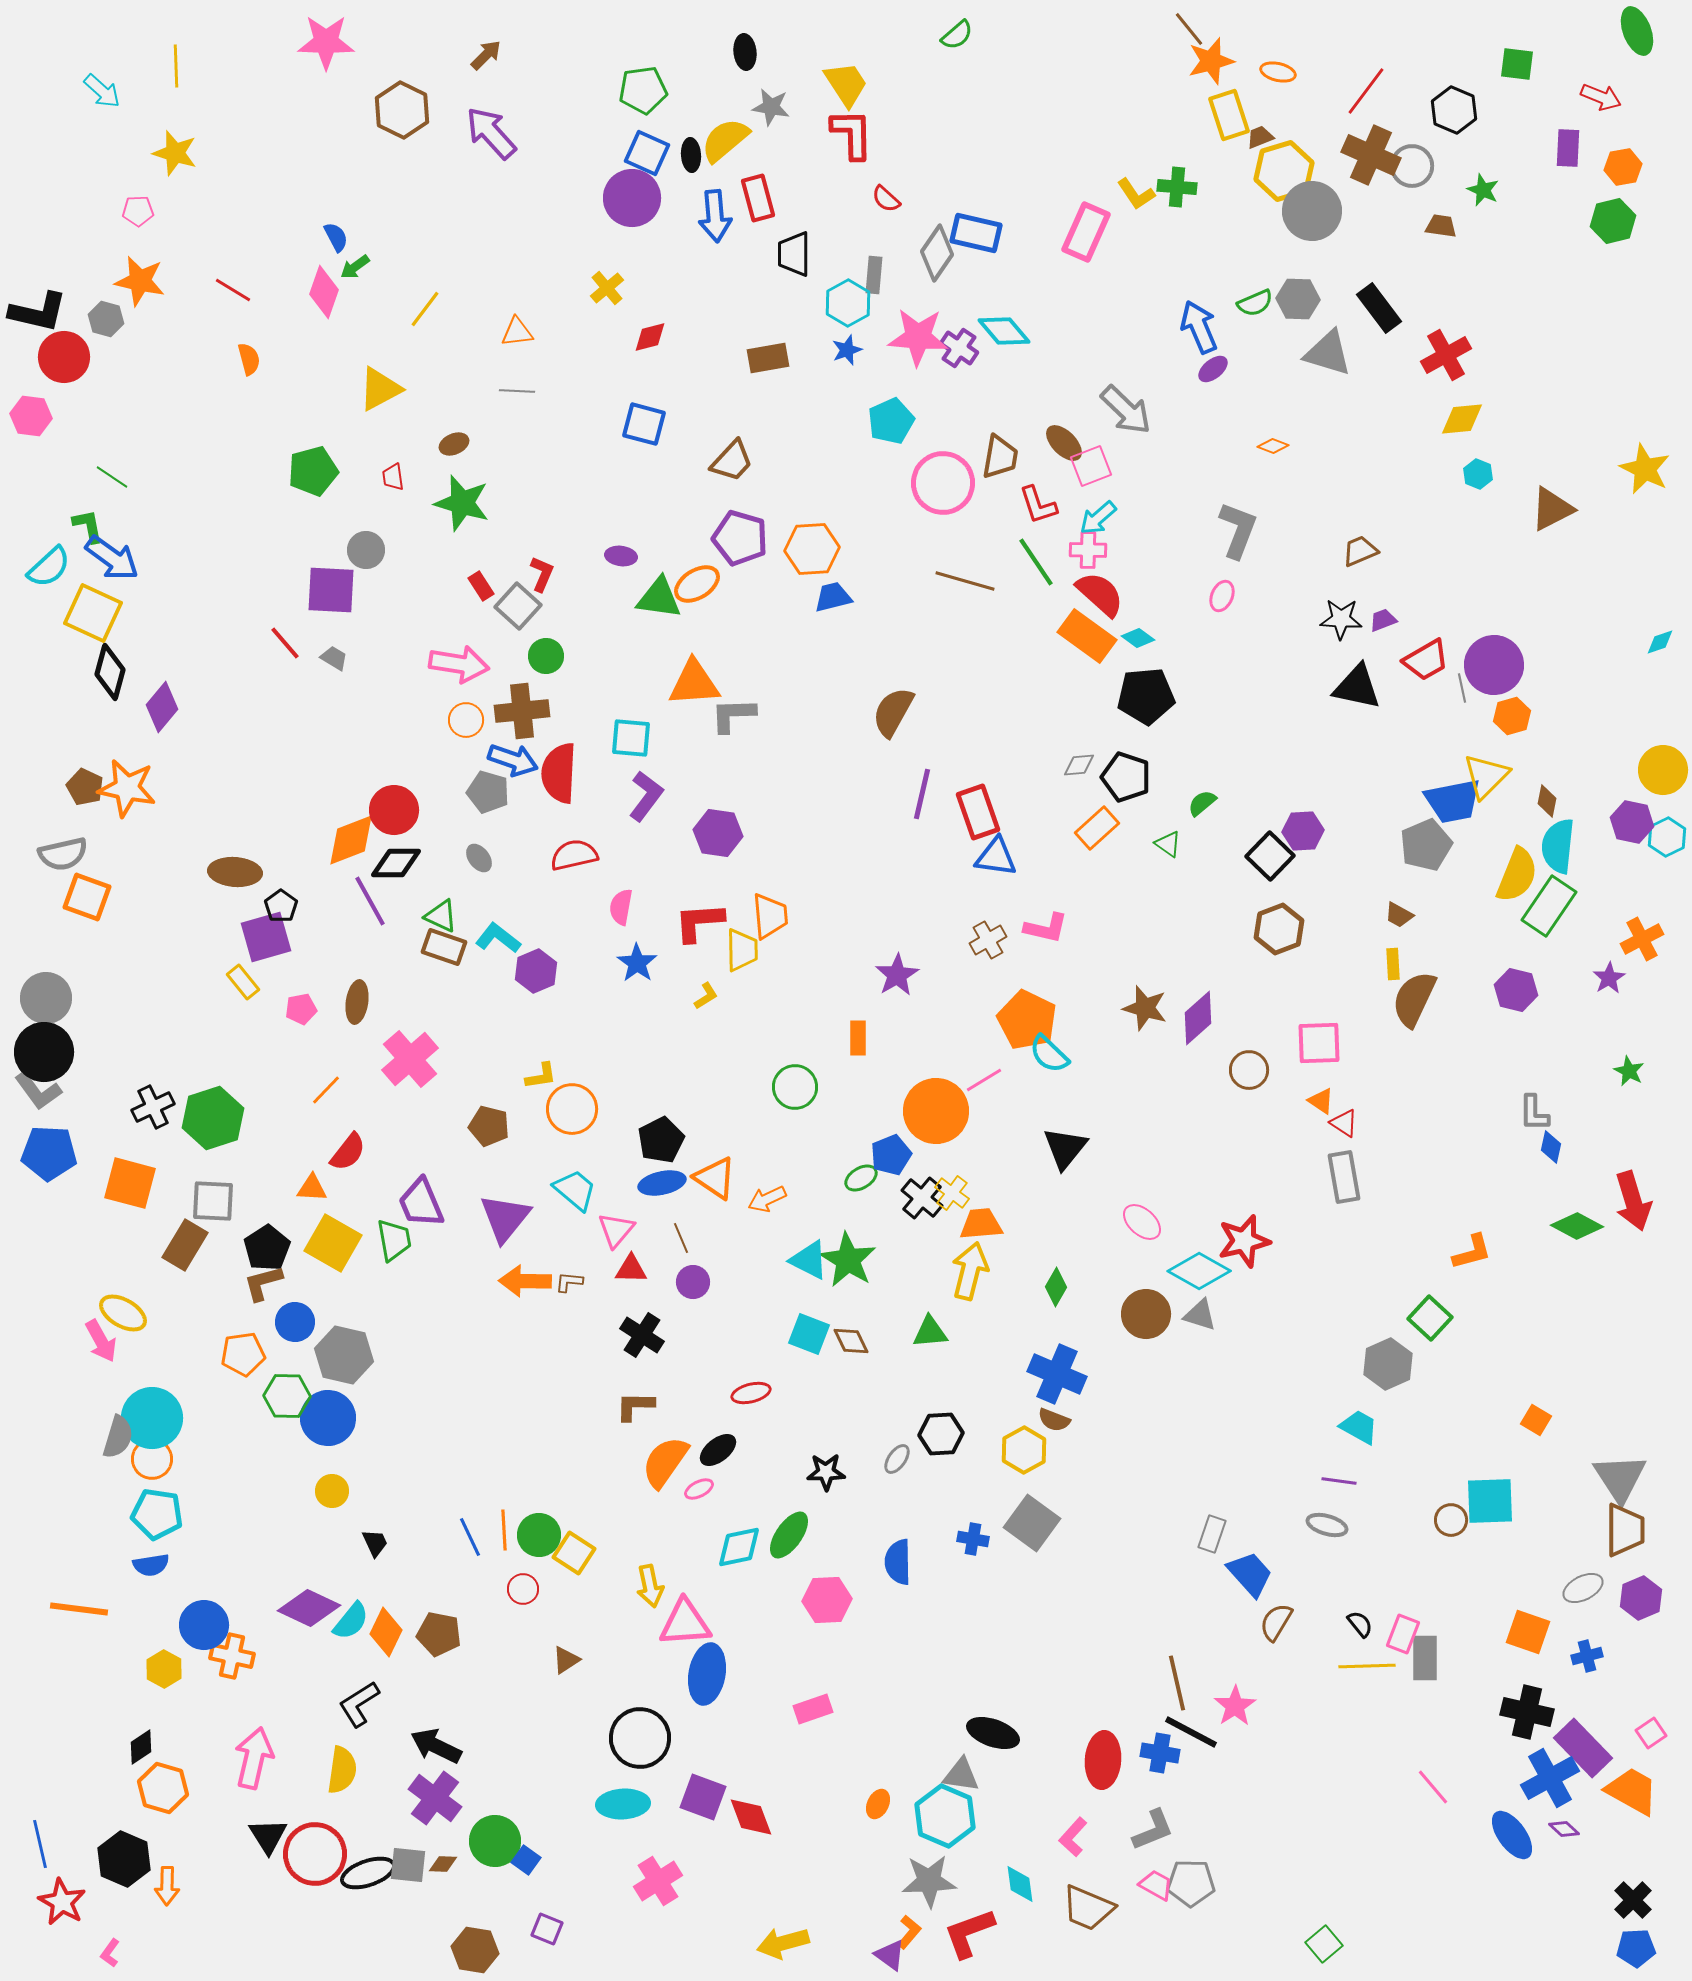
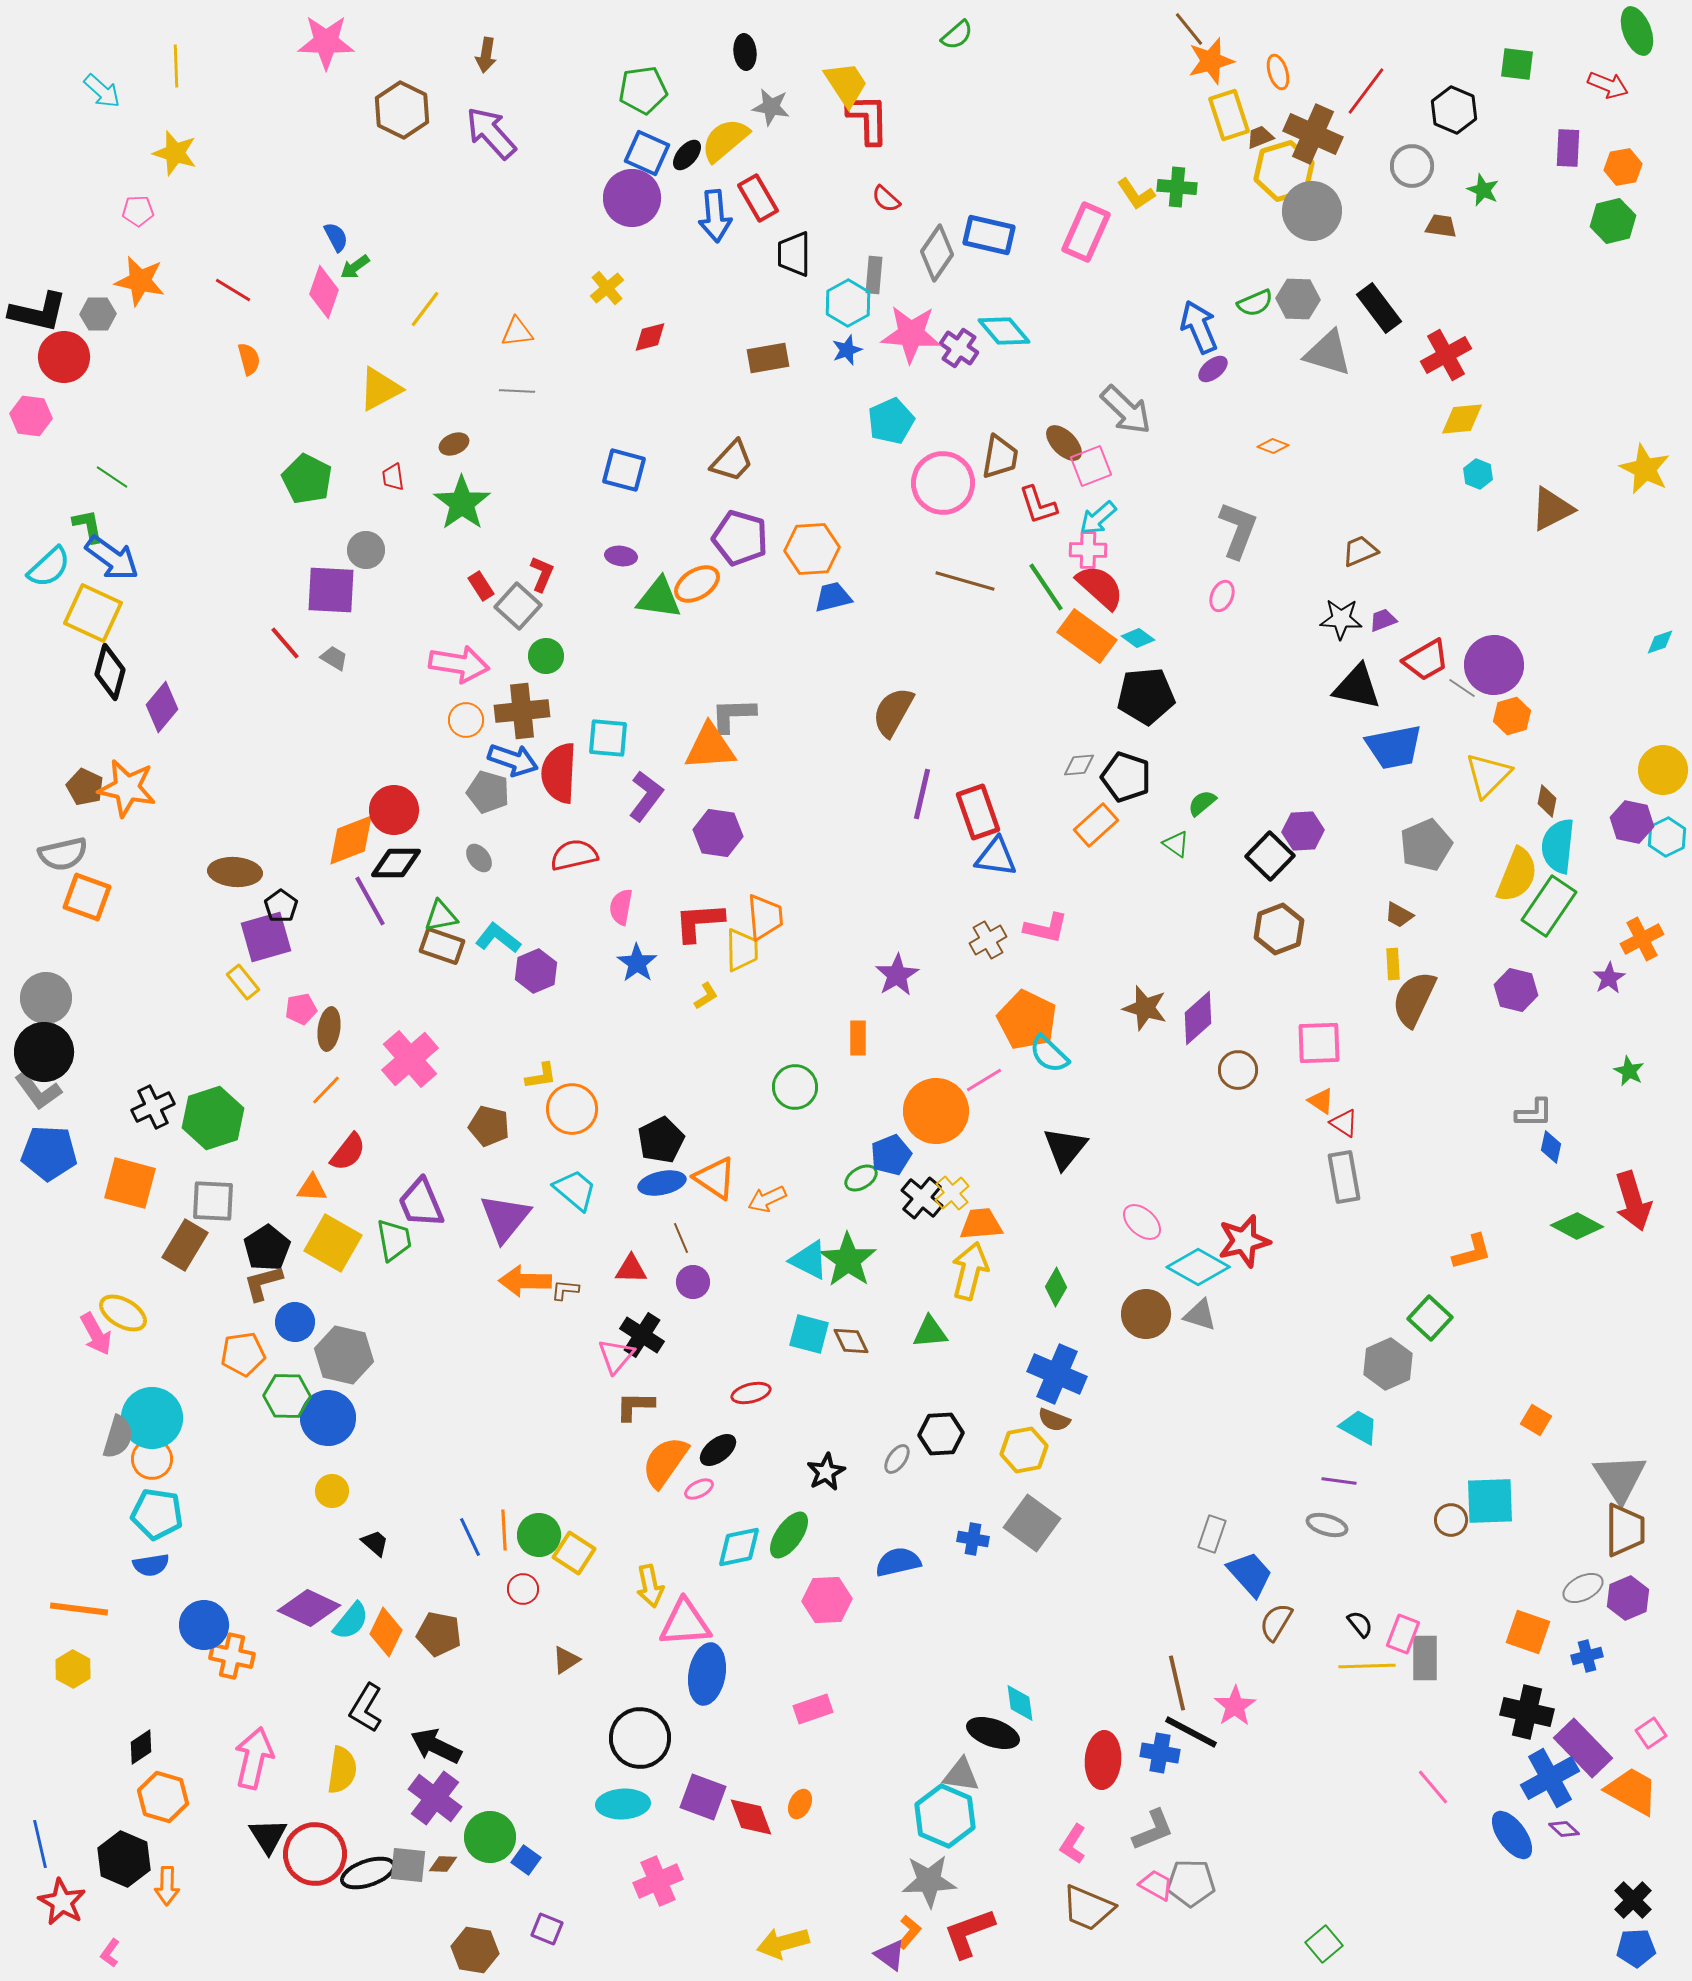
brown arrow at (486, 55): rotated 144 degrees clockwise
orange ellipse at (1278, 72): rotated 60 degrees clockwise
red arrow at (1601, 97): moved 7 px right, 12 px up
red L-shape at (852, 134): moved 16 px right, 15 px up
black ellipse at (691, 155): moved 4 px left; rotated 44 degrees clockwise
brown cross at (1371, 155): moved 58 px left, 21 px up
red rectangle at (758, 198): rotated 15 degrees counterclockwise
blue rectangle at (976, 233): moved 13 px right, 2 px down
gray hexagon at (106, 319): moved 8 px left, 5 px up; rotated 16 degrees counterclockwise
pink star at (918, 337): moved 7 px left, 3 px up
blue square at (644, 424): moved 20 px left, 46 px down
green pentagon at (313, 471): moved 6 px left, 8 px down; rotated 30 degrees counterclockwise
green star at (462, 503): rotated 20 degrees clockwise
green line at (1036, 562): moved 10 px right, 25 px down
red semicircle at (1100, 594): moved 7 px up
orange triangle at (694, 683): moved 16 px right, 64 px down
gray line at (1462, 688): rotated 44 degrees counterclockwise
cyan square at (631, 738): moved 23 px left
yellow triangle at (1486, 776): moved 2 px right, 1 px up
blue trapezoid at (1453, 801): moved 59 px left, 54 px up
orange rectangle at (1097, 828): moved 1 px left, 3 px up
green triangle at (1168, 844): moved 8 px right
green triangle at (441, 916): rotated 36 degrees counterclockwise
orange trapezoid at (770, 916): moved 5 px left, 1 px down
brown rectangle at (444, 947): moved 2 px left, 1 px up
brown ellipse at (357, 1002): moved 28 px left, 27 px down
brown circle at (1249, 1070): moved 11 px left
gray L-shape at (1534, 1113): rotated 90 degrees counterclockwise
yellow cross at (952, 1193): rotated 12 degrees clockwise
pink triangle at (616, 1230): moved 126 px down
green star at (848, 1260): rotated 4 degrees clockwise
cyan diamond at (1199, 1271): moved 1 px left, 4 px up
brown L-shape at (569, 1282): moved 4 px left, 8 px down
cyan square at (809, 1334): rotated 6 degrees counterclockwise
pink arrow at (101, 1341): moved 5 px left, 7 px up
yellow hexagon at (1024, 1450): rotated 18 degrees clockwise
black star at (826, 1472): rotated 27 degrees counterclockwise
black trapezoid at (375, 1543): rotated 24 degrees counterclockwise
blue semicircle at (898, 1562): rotated 78 degrees clockwise
purple hexagon at (1641, 1598): moved 13 px left
yellow hexagon at (164, 1669): moved 91 px left
black L-shape at (359, 1704): moved 7 px right, 4 px down; rotated 27 degrees counterclockwise
orange hexagon at (163, 1788): moved 9 px down
orange ellipse at (878, 1804): moved 78 px left
pink L-shape at (1073, 1837): moved 7 px down; rotated 9 degrees counterclockwise
green circle at (495, 1841): moved 5 px left, 4 px up
pink cross at (658, 1881): rotated 9 degrees clockwise
cyan diamond at (1020, 1884): moved 181 px up
